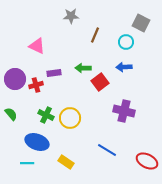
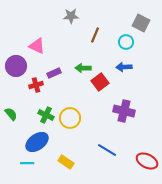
purple rectangle: rotated 16 degrees counterclockwise
purple circle: moved 1 px right, 13 px up
blue ellipse: rotated 55 degrees counterclockwise
